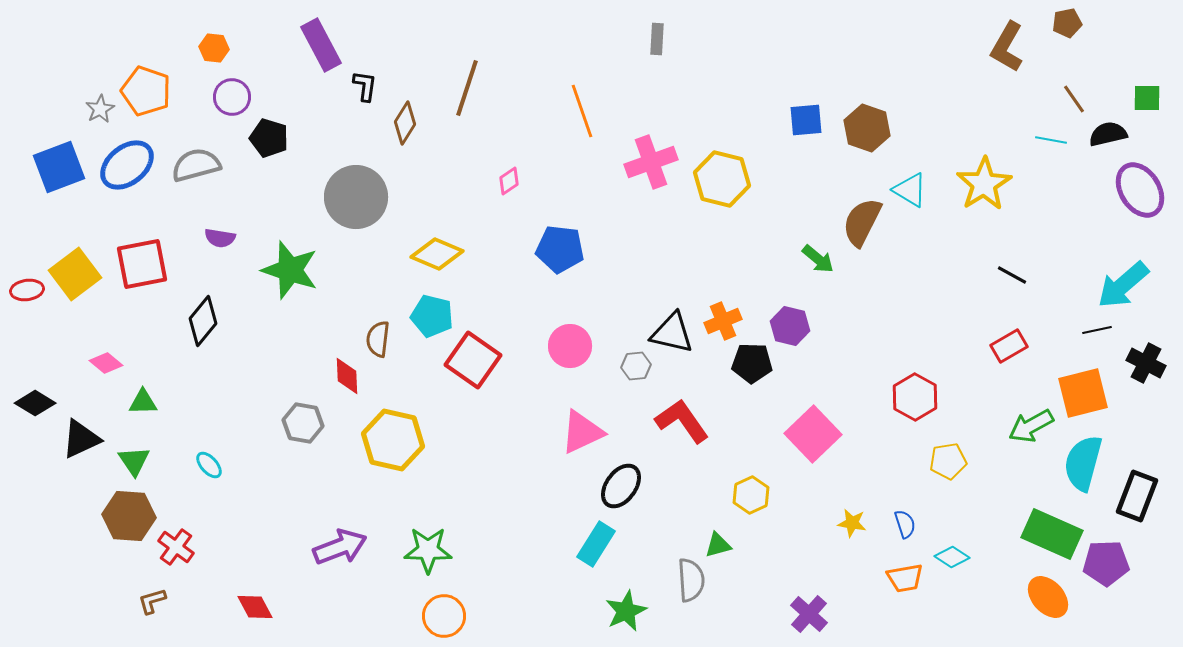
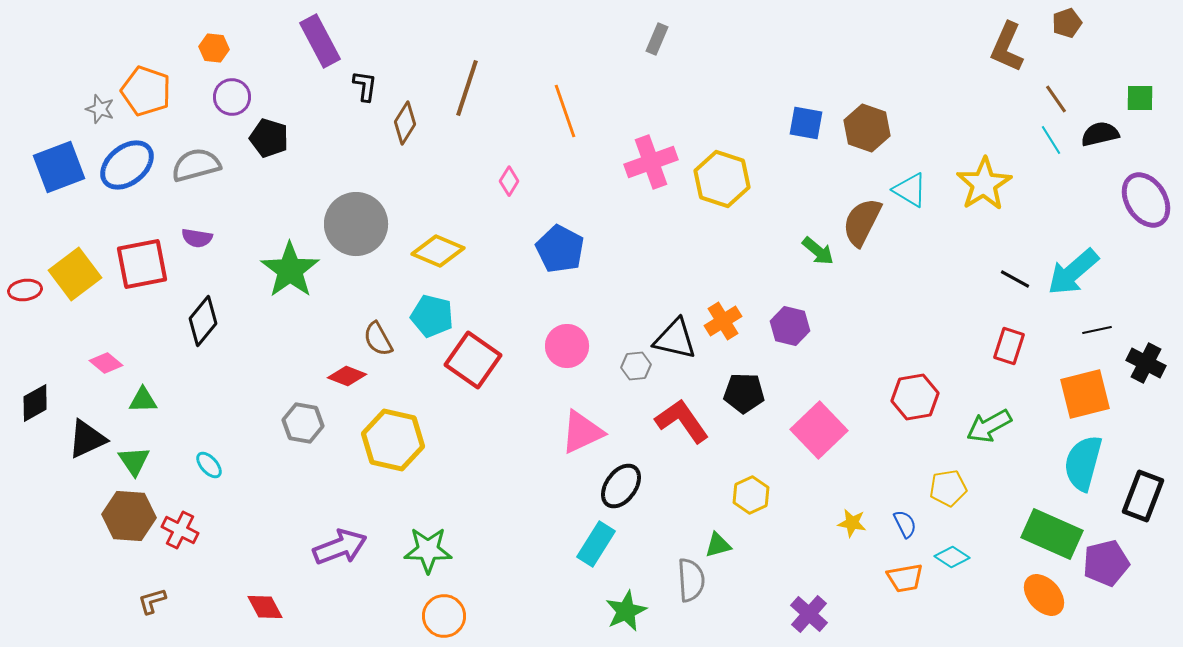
brown pentagon at (1067, 23): rotated 8 degrees counterclockwise
gray rectangle at (657, 39): rotated 20 degrees clockwise
purple rectangle at (321, 45): moved 1 px left, 4 px up
brown L-shape at (1007, 47): rotated 6 degrees counterclockwise
green square at (1147, 98): moved 7 px left
brown line at (1074, 99): moved 18 px left
gray star at (100, 109): rotated 24 degrees counterclockwise
orange line at (582, 111): moved 17 px left
blue square at (806, 120): moved 3 px down; rotated 15 degrees clockwise
black semicircle at (1108, 134): moved 8 px left
cyan line at (1051, 140): rotated 48 degrees clockwise
yellow hexagon at (722, 179): rotated 4 degrees clockwise
pink diamond at (509, 181): rotated 24 degrees counterclockwise
purple ellipse at (1140, 190): moved 6 px right, 10 px down
gray circle at (356, 197): moved 27 px down
purple semicircle at (220, 238): moved 23 px left
blue pentagon at (560, 249): rotated 21 degrees clockwise
yellow diamond at (437, 254): moved 1 px right, 3 px up
green arrow at (818, 259): moved 8 px up
green star at (290, 270): rotated 18 degrees clockwise
black line at (1012, 275): moved 3 px right, 4 px down
cyan arrow at (1123, 285): moved 50 px left, 13 px up
red ellipse at (27, 290): moved 2 px left
orange cross at (723, 321): rotated 9 degrees counterclockwise
black triangle at (672, 333): moved 3 px right, 6 px down
brown semicircle at (378, 339): rotated 36 degrees counterclockwise
pink circle at (570, 346): moved 3 px left
red rectangle at (1009, 346): rotated 42 degrees counterclockwise
black pentagon at (752, 363): moved 8 px left, 30 px down
red diamond at (347, 376): rotated 66 degrees counterclockwise
orange square at (1083, 393): moved 2 px right, 1 px down
red hexagon at (915, 397): rotated 21 degrees clockwise
green triangle at (143, 402): moved 2 px up
black diamond at (35, 403): rotated 60 degrees counterclockwise
green arrow at (1031, 426): moved 42 px left
pink square at (813, 434): moved 6 px right, 4 px up
black triangle at (81, 439): moved 6 px right
yellow pentagon at (948, 461): moved 27 px down
black rectangle at (1137, 496): moved 6 px right
blue semicircle at (905, 524): rotated 8 degrees counterclockwise
red cross at (176, 547): moved 4 px right, 17 px up; rotated 9 degrees counterclockwise
purple pentagon at (1106, 563): rotated 12 degrees counterclockwise
orange ellipse at (1048, 597): moved 4 px left, 2 px up
red diamond at (255, 607): moved 10 px right
